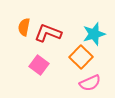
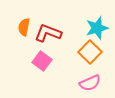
cyan star: moved 3 px right, 6 px up
orange square: moved 9 px right, 5 px up
pink square: moved 3 px right, 4 px up
